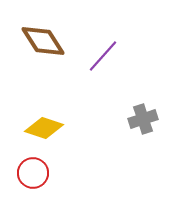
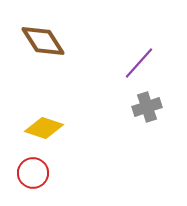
purple line: moved 36 px right, 7 px down
gray cross: moved 4 px right, 12 px up
